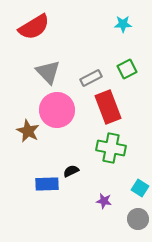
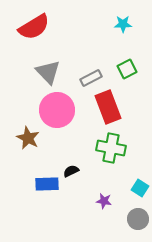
brown star: moved 7 px down
